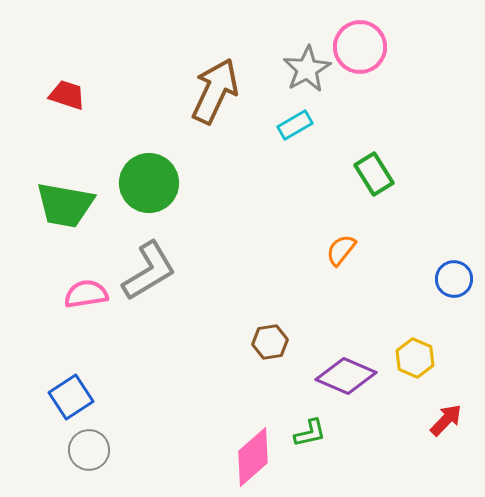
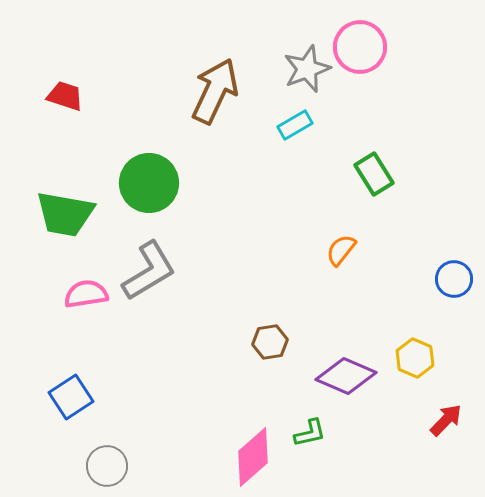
gray star: rotated 9 degrees clockwise
red trapezoid: moved 2 px left, 1 px down
green trapezoid: moved 9 px down
gray circle: moved 18 px right, 16 px down
